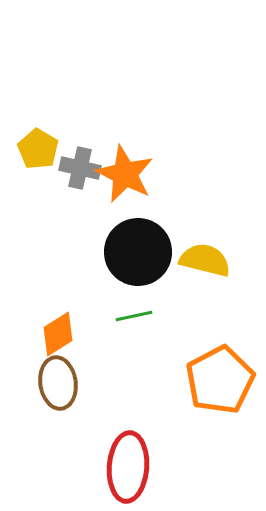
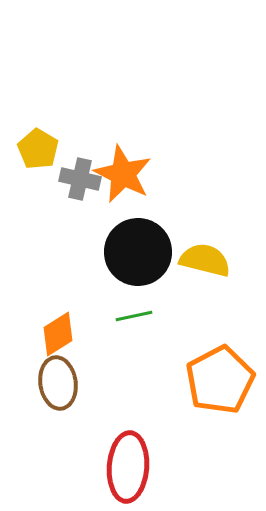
gray cross: moved 11 px down
orange star: moved 2 px left
